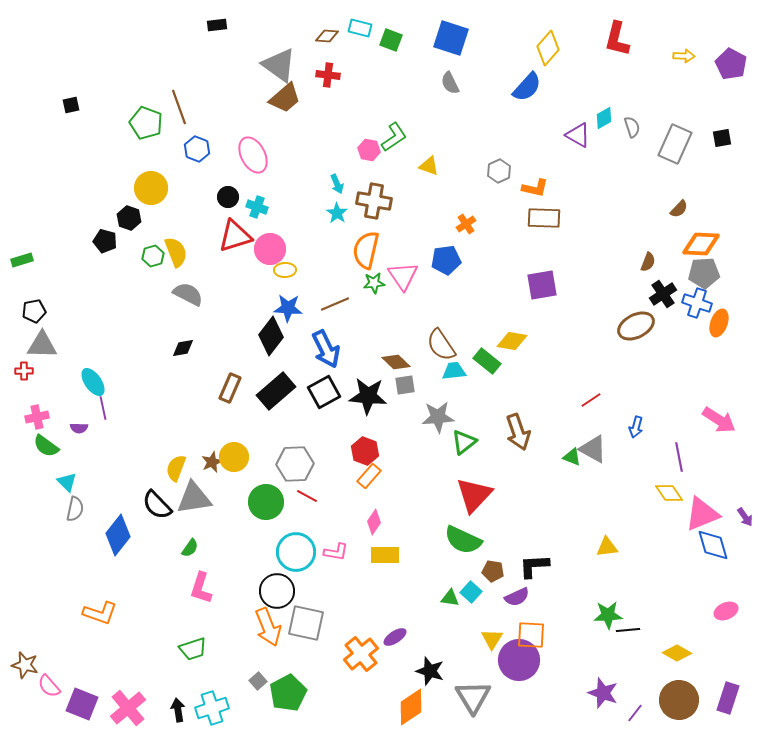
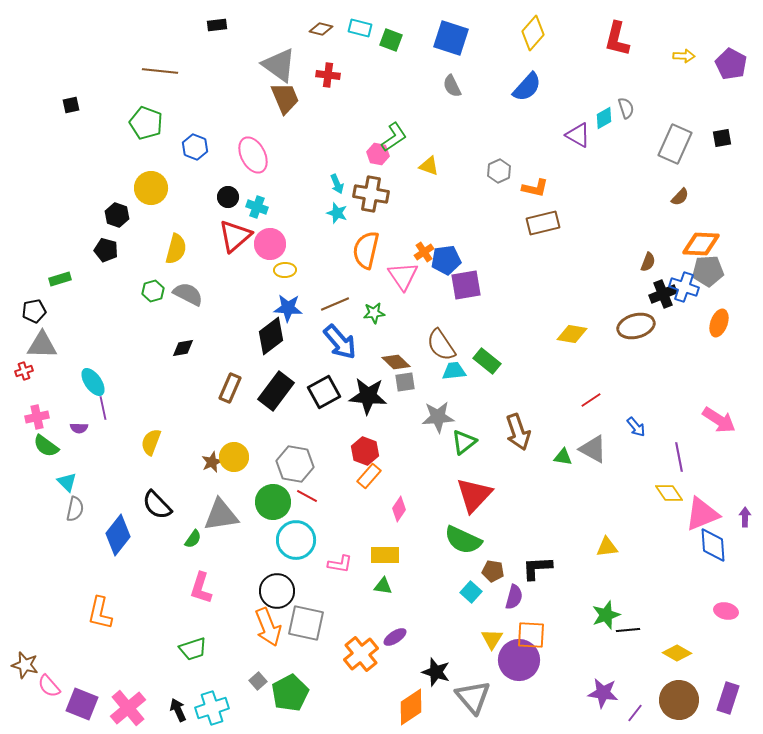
brown diamond at (327, 36): moved 6 px left, 7 px up; rotated 10 degrees clockwise
yellow diamond at (548, 48): moved 15 px left, 15 px up
gray semicircle at (450, 83): moved 2 px right, 3 px down
brown trapezoid at (285, 98): rotated 72 degrees counterclockwise
brown line at (179, 107): moved 19 px left, 36 px up; rotated 64 degrees counterclockwise
gray semicircle at (632, 127): moved 6 px left, 19 px up
blue hexagon at (197, 149): moved 2 px left, 2 px up
pink hexagon at (369, 150): moved 9 px right, 4 px down
brown cross at (374, 201): moved 3 px left, 7 px up
brown semicircle at (679, 209): moved 1 px right, 12 px up
cyan star at (337, 213): rotated 15 degrees counterclockwise
black hexagon at (129, 218): moved 12 px left, 3 px up
brown rectangle at (544, 218): moved 1 px left, 5 px down; rotated 16 degrees counterclockwise
orange cross at (466, 224): moved 42 px left, 28 px down
red triangle at (235, 236): rotated 24 degrees counterclockwise
black pentagon at (105, 241): moved 1 px right, 9 px down
pink circle at (270, 249): moved 5 px up
yellow semicircle at (176, 252): moved 3 px up; rotated 36 degrees clockwise
green hexagon at (153, 256): moved 35 px down
green rectangle at (22, 260): moved 38 px right, 19 px down
gray pentagon at (704, 273): moved 4 px right, 2 px up
green star at (374, 283): moved 30 px down
purple square at (542, 285): moved 76 px left
black cross at (663, 294): rotated 12 degrees clockwise
blue cross at (697, 303): moved 13 px left, 16 px up
brown ellipse at (636, 326): rotated 12 degrees clockwise
black diamond at (271, 336): rotated 15 degrees clockwise
yellow diamond at (512, 341): moved 60 px right, 7 px up
blue arrow at (326, 349): moved 14 px right, 7 px up; rotated 15 degrees counterclockwise
red cross at (24, 371): rotated 18 degrees counterclockwise
gray square at (405, 385): moved 3 px up
black rectangle at (276, 391): rotated 12 degrees counterclockwise
blue arrow at (636, 427): rotated 55 degrees counterclockwise
green triangle at (572, 457): moved 9 px left; rotated 12 degrees counterclockwise
gray hexagon at (295, 464): rotated 12 degrees clockwise
yellow semicircle at (176, 468): moved 25 px left, 26 px up
gray triangle at (194, 498): moved 27 px right, 17 px down
green circle at (266, 502): moved 7 px right
purple arrow at (745, 517): rotated 144 degrees counterclockwise
pink diamond at (374, 522): moved 25 px right, 13 px up
blue diamond at (713, 545): rotated 12 degrees clockwise
green semicircle at (190, 548): moved 3 px right, 9 px up
cyan circle at (296, 552): moved 12 px up
pink L-shape at (336, 552): moved 4 px right, 12 px down
black L-shape at (534, 566): moved 3 px right, 2 px down
purple semicircle at (517, 597): moved 3 px left; rotated 50 degrees counterclockwise
green triangle at (450, 598): moved 67 px left, 12 px up
pink ellipse at (726, 611): rotated 35 degrees clockwise
orange L-shape at (100, 613): rotated 84 degrees clockwise
green star at (608, 615): moved 2 px left; rotated 16 degrees counterclockwise
black star at (430, 671): moved 6 px right, 1 px down
green pentagon at (288, 693): moved 2 px right
purple star at (603, 693): rotated 12 degrees counterclockwise
gray triangle at (473, 697): rotated 9 degrees counterclockwise
black arrow at (178, 710): rotated 15 degrees counterclockwise
